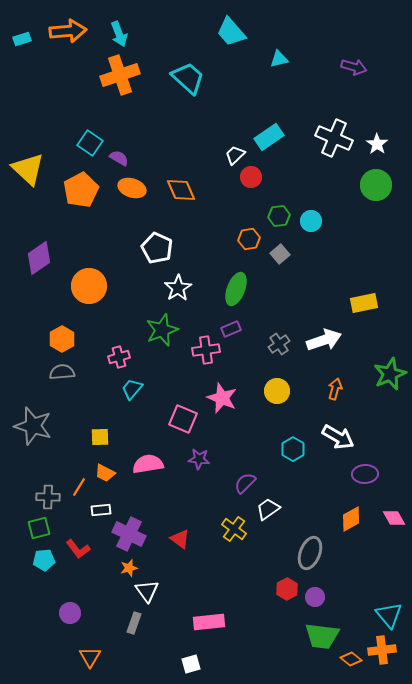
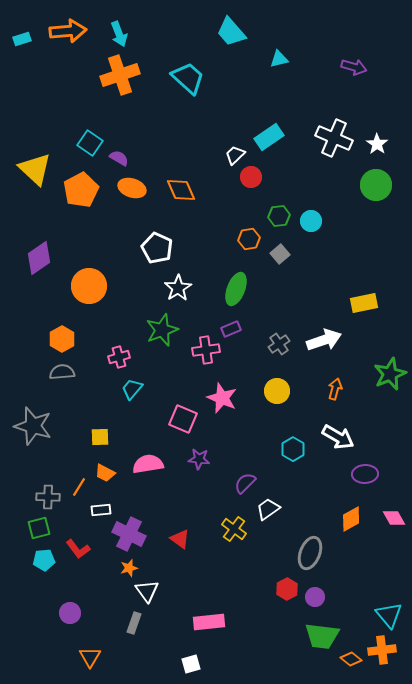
yellow triangle at (28, 169): moved 7 px right
